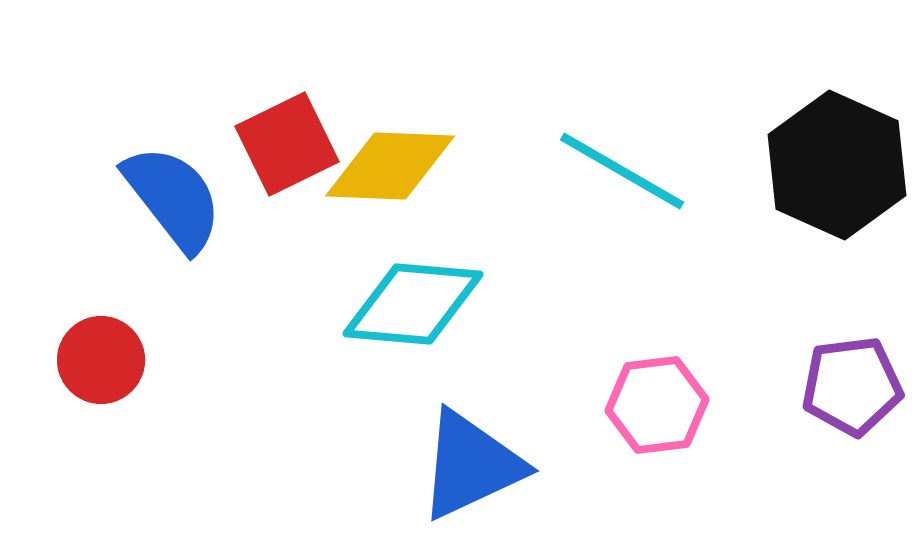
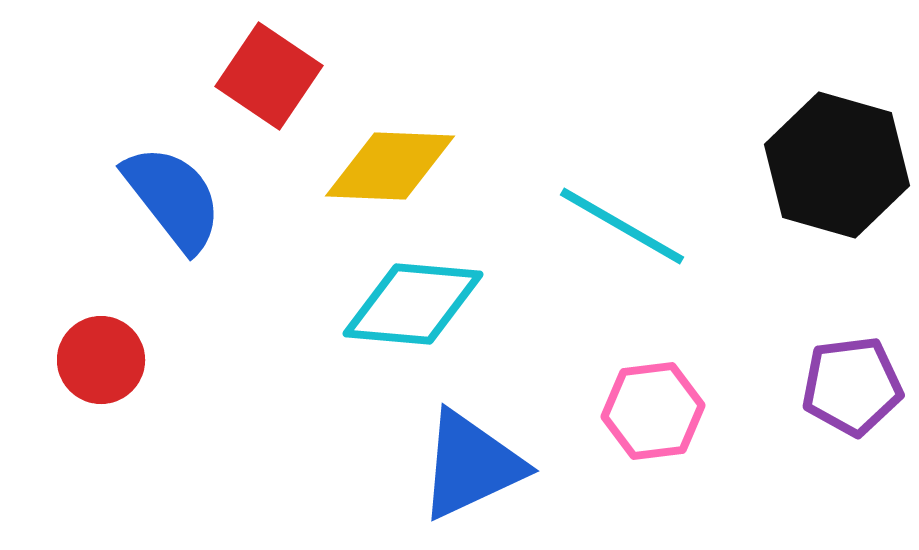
red square: moved 18 px left, 68 px up; rotated 30 degrees counterclockwise
black hexagon: rotated 8 degrees counterclockwise
cyan line: moved 55 px down
pink hexagon: moved 4 px left, 6 px down
